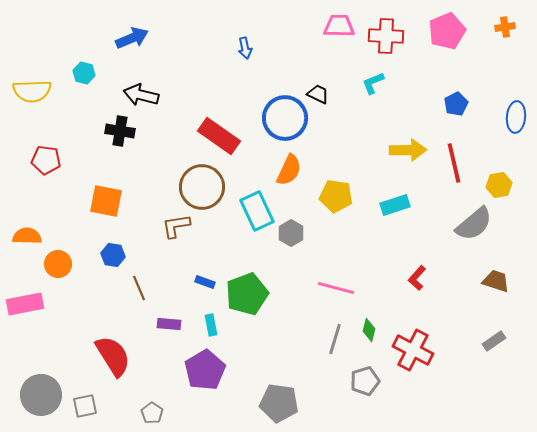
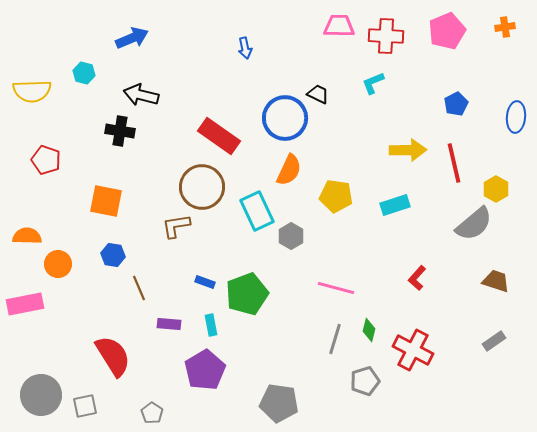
red pentagon at (46, 160): rotated 12 degrees clockwise
yellow hexagon at (499, 185): moved 3 px left, 4 px down; rotated 20 degrees counterclockwise
gray hexagon at (291, 233): moved 3 px down
